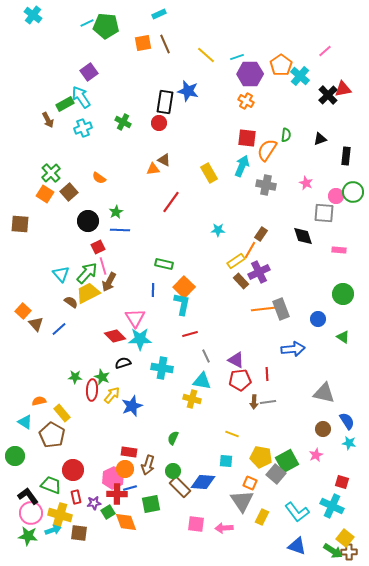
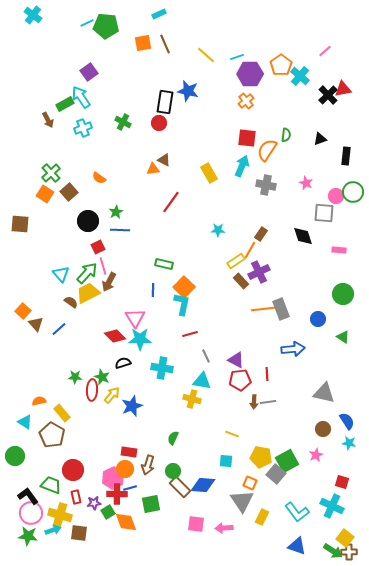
orange cross at (246, 101): rotated 21 degrees clockwise
blue diamond at (203, 482): moved 3 px down
